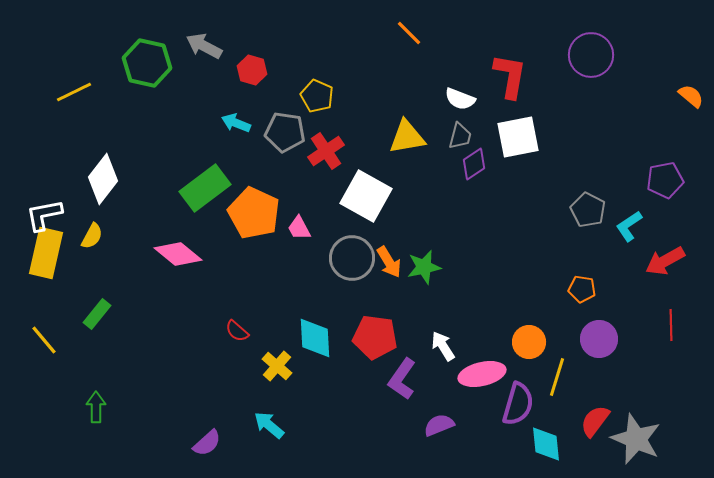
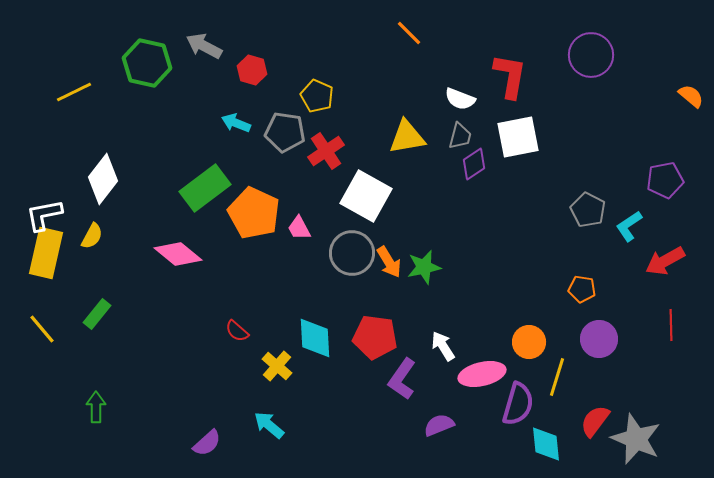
gray circle at (352, 258): moved 5 px up
yellow line at (44, 340): moved 2 px left, 11 px up
